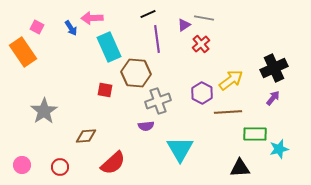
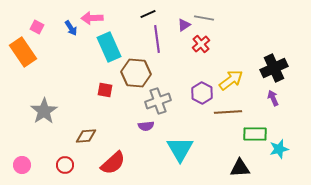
purple arrow: rotated 63 degrees counterclockwise
red circle: moved 5 px right, 2 px up
